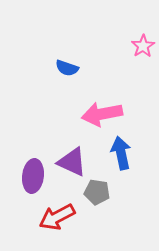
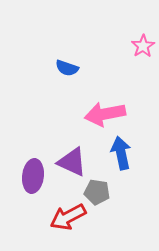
pink arrow: moved 3 px right
red arrow: moved 11 px right
